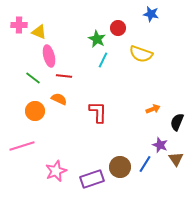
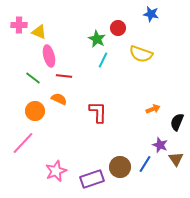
pink line: moved 1 px right, 3 px up; rotated 30 degrees counterclockwise
